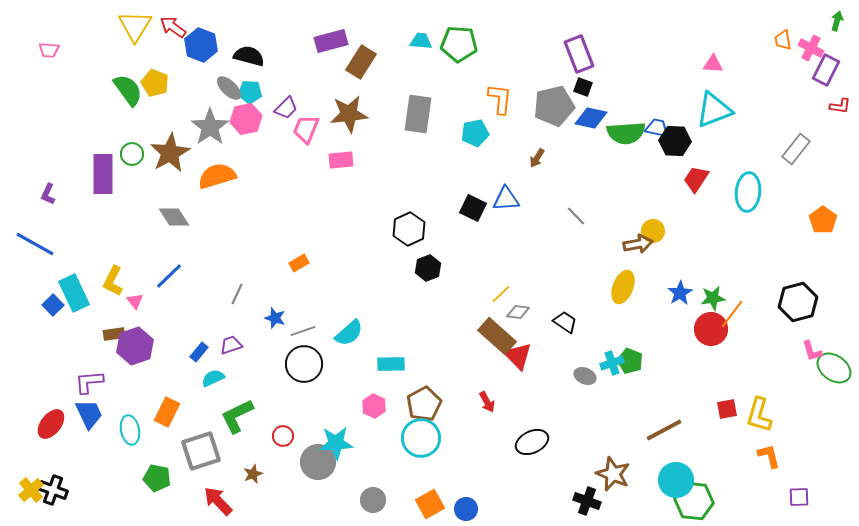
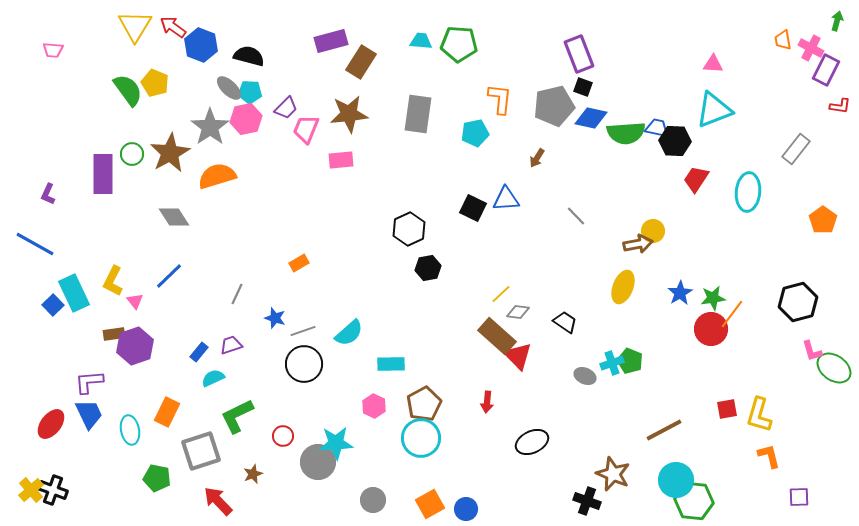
pink trapezoid at (49, 50): moved 4 px right
black hexagon at (428, 268): rotated 10 degrees clockwise
red arrow at (487, 402): rotated 35 degrees clockwise
